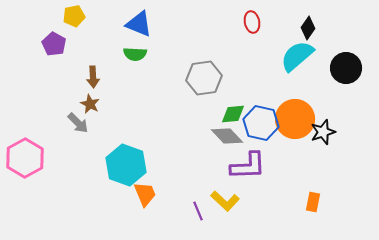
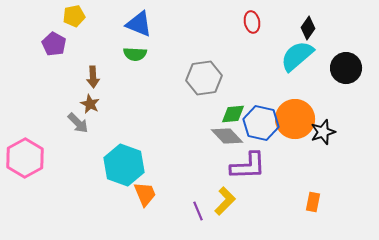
cyan hexagon: moved 2 px left
yellow L-shape: rotated 88 degrees counterclockwise
